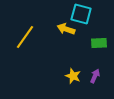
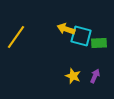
cyan square: moved 22 px down
yellow line: moved 9 px left
